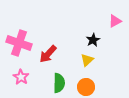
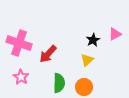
pink triangle: moved 13 px down
orange circle: moved 2 px left
